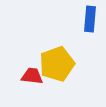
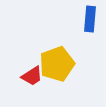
red trapezoid: rotated 140 degrees clockwise
